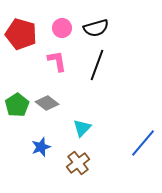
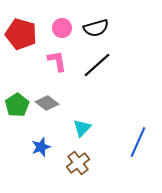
black line: rotated 28 degrees clockwise
blue line: moved 5 px left, 1 px up; rotated 16 degrees counterclockwise
